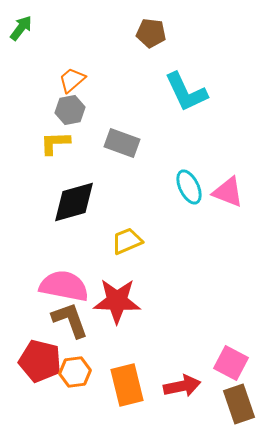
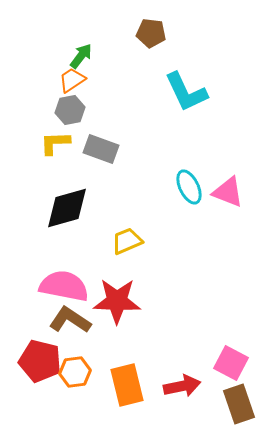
green arrow: moved 60 px right, 28 px down
orange trapezoid: rotated 8 degrees clockwise
gray rectangle: moved 21 px left, 6 px down
black diamond: moved 7 px left, 6 px down
brown L-shape: rotated 36 degrees counterclockwise
